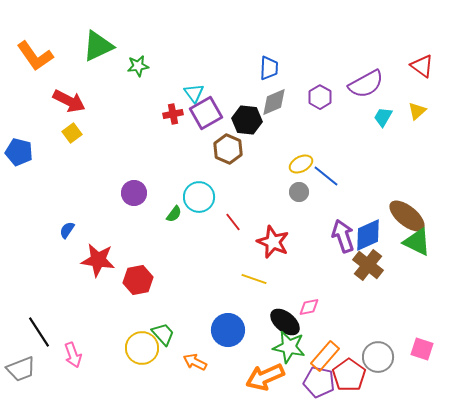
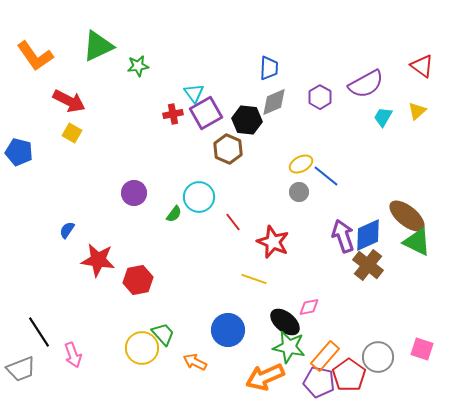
yellow square at (72, 133): rotated 24 degrees counterclockwise
